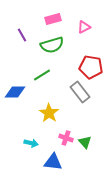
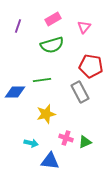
pink rectangle: rotated 14 degrees counterclockwise
pink triangle: rotated 24 degrees counterclockwise
purple line: moved 4 px left, 9 px up; rotated 48 degrees clockwise
red pentagon: moved 1 px up
green line: moved 5 px down; rotated 24 degrees clockwise
gray rectangle: rotated 10 degrees clockwise
yellow star: moved 3 px left, 1 px down; rotated 24 degrees clockwise
green triangle: rotated 48 degrees clockwise
blue triangle: moved 3 px left, 1 px up
